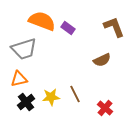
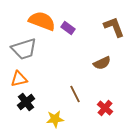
brown semicircle: moved 3 px down
yellow star: moved 4 px right, 22 px down
